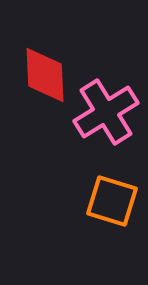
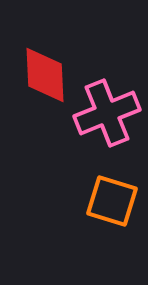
pink cross: moved 1 px right, 1 px down; rotated 10 degrees clockwise
